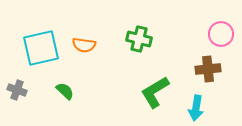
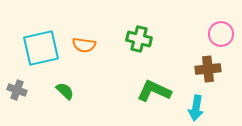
green L-shape: moved 1 px left, 1 px up; rotated 56 degrees clockwise
